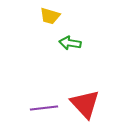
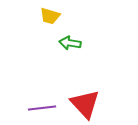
purple line: moved 2 px left
